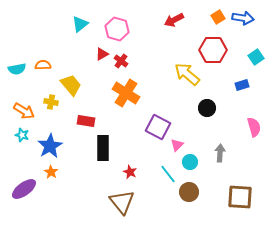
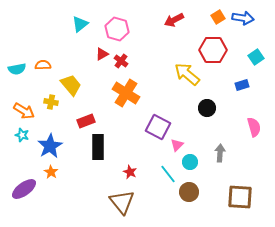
red rectangle: rotated 30 degrees counterclockwise
black rectangle: moved 5 px left, 1 px up
